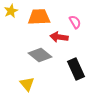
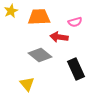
pink semicircle: rotated 104 degrees clockwise
